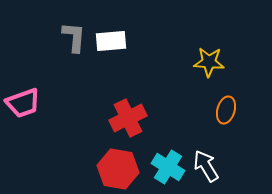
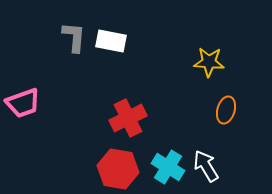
white rectangle: rotated 16 degrees clockwise
